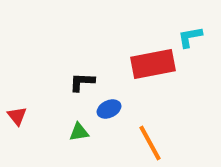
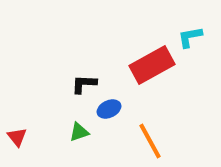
red rectangle: moved 1 px left, 1 px down; rotated 18 degrees counterclockwise
black L-shape: moved 2 px right, 2 px down
red triangle: moved 21 px down
green triangle: rotated 10 degrees counterclockwise
orange line: moved 2 px up
